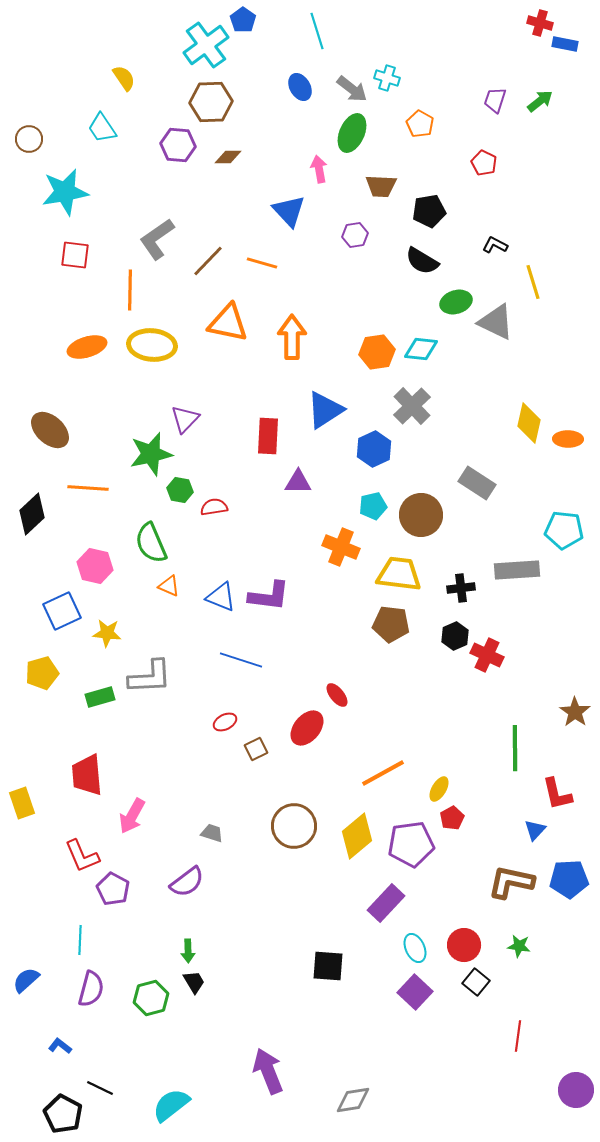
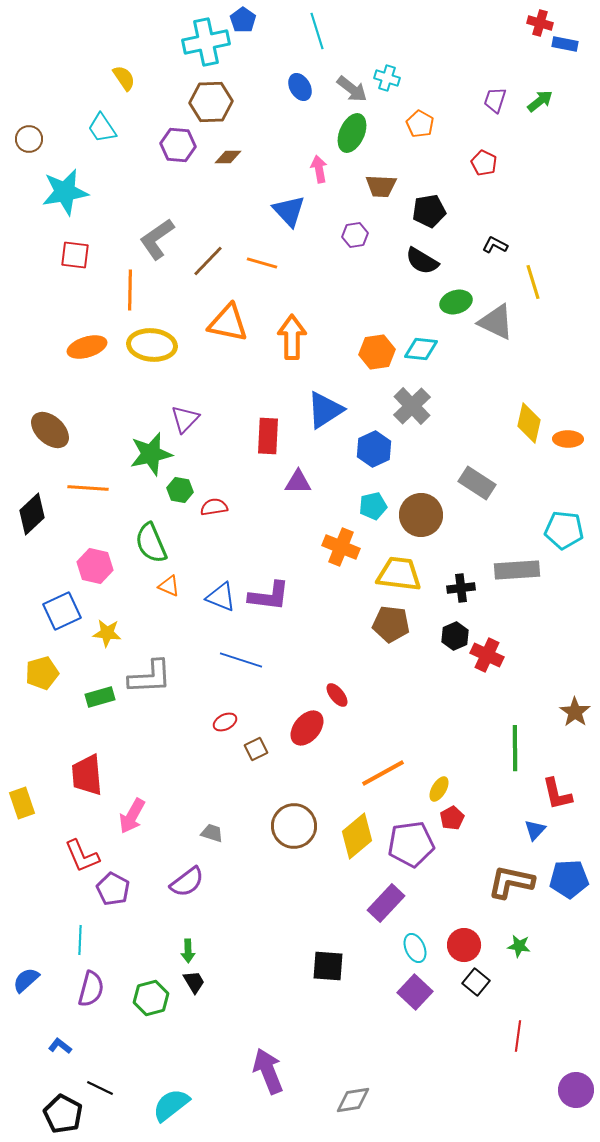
cyan cross at (206, 45): moved 3 px up; rotated 24 degrees clockwise
